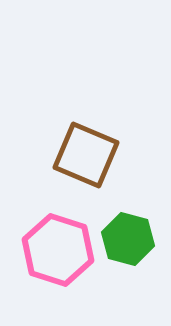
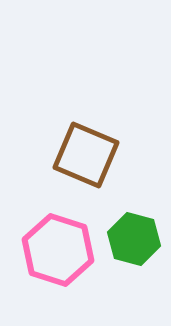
green hexagon: moved 6 px right
